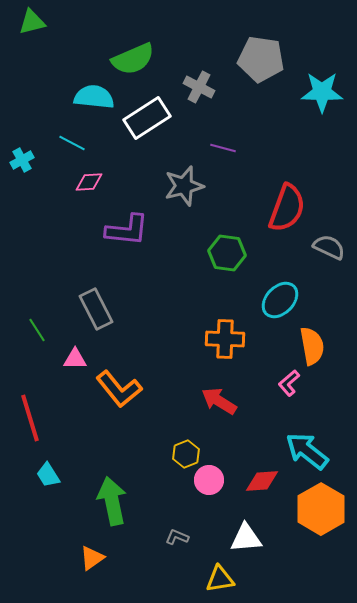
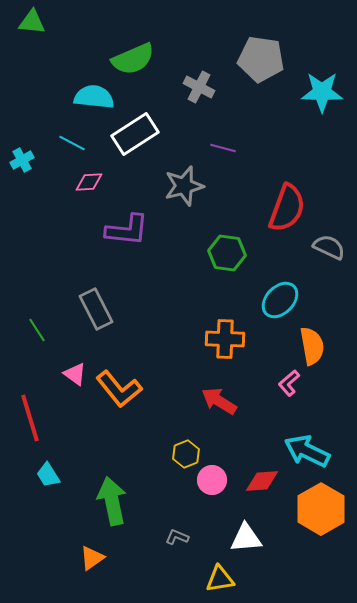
green triangle: rotated 20 degrees clockwise
white rectangle: moved 12 px left, 16 px down
pink triangle: moved 15 px down; rotated 35 degrees clockwise
cyan arrow: rotated 12 degrees counterclockwise
pink circle: moved 3 px right
